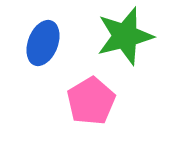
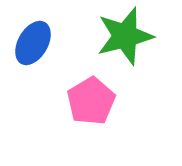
blue ellipse: moved 10 px left; rotated 9 degrees clockwise
